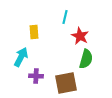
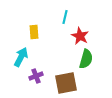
purple cross: rotated 24 degrees counterclockwise
